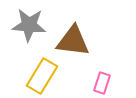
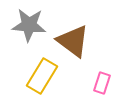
brown triangle: rotated 30 degrees clockwise
